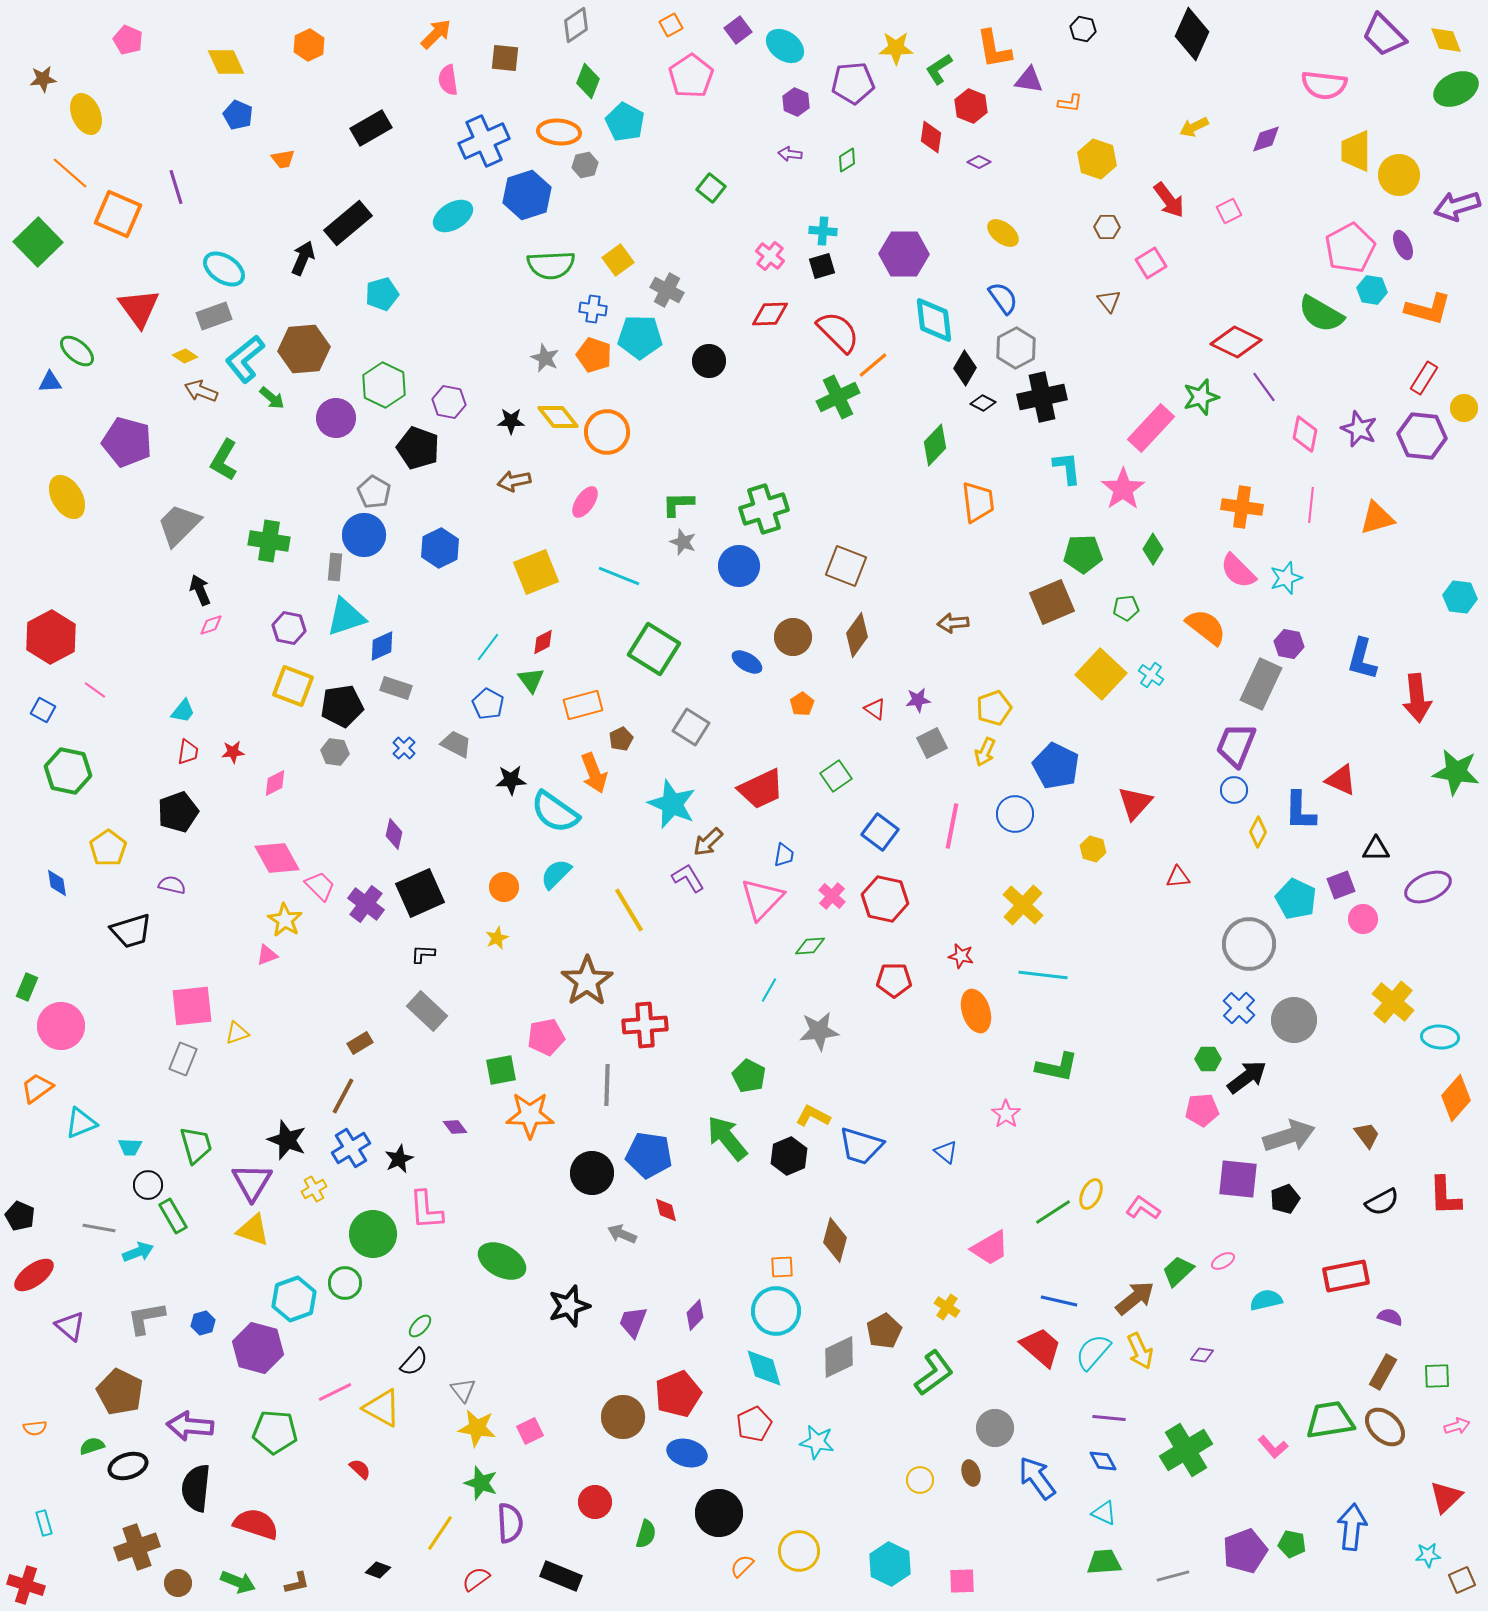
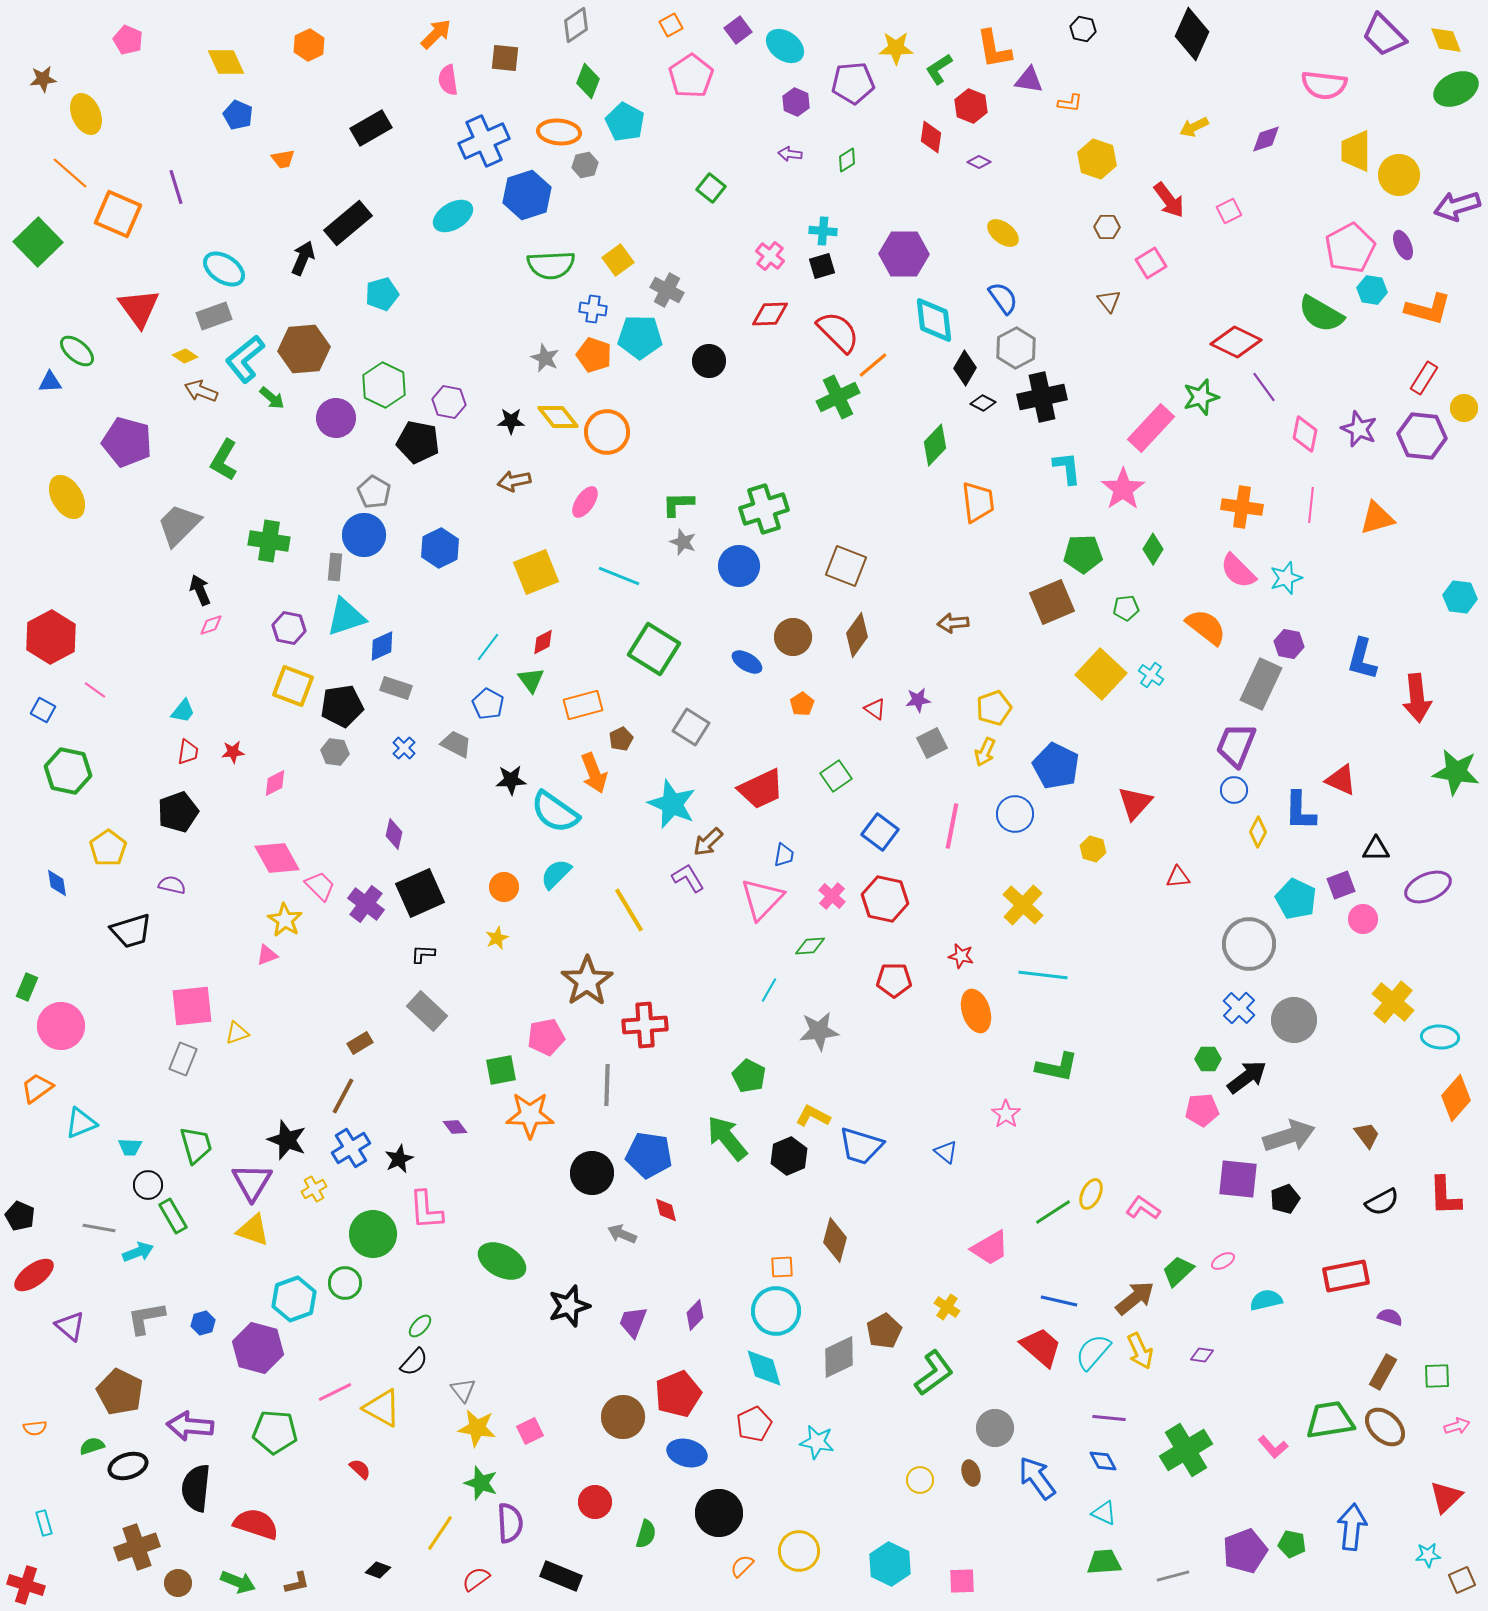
black pentagon at (418, 448): moved 6 px up; rotated 9 degrees counterclockwise
